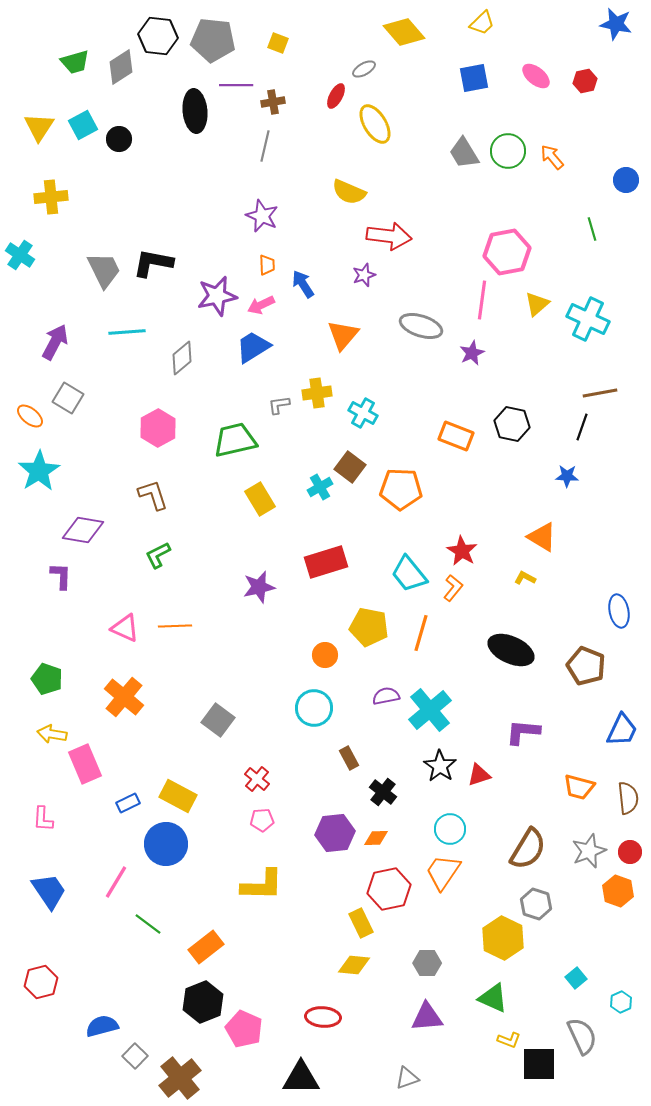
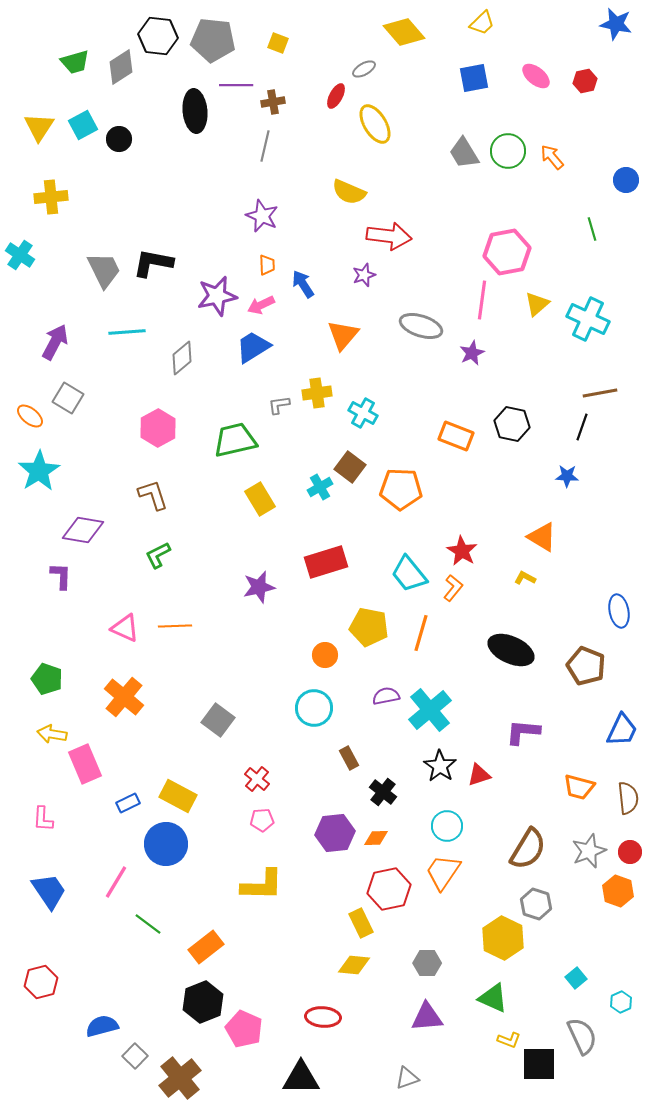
cyan circle at (450, 829): moved 3 px left, 3 px up
